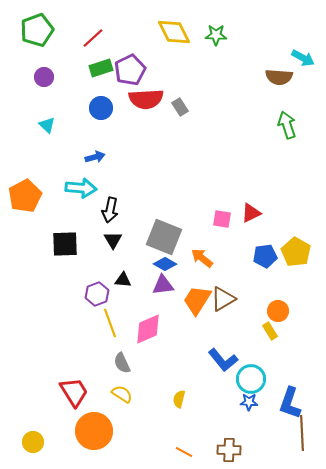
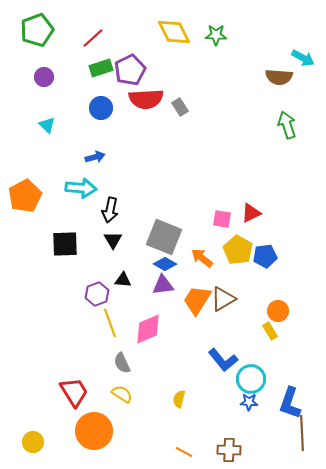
yellow pentagon at (296, 252): moved 58 px left, 2 px up
